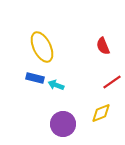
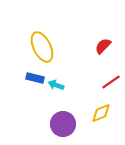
red semicircle: rotated 66 degrees clockwise
red line: moved 1 px left
